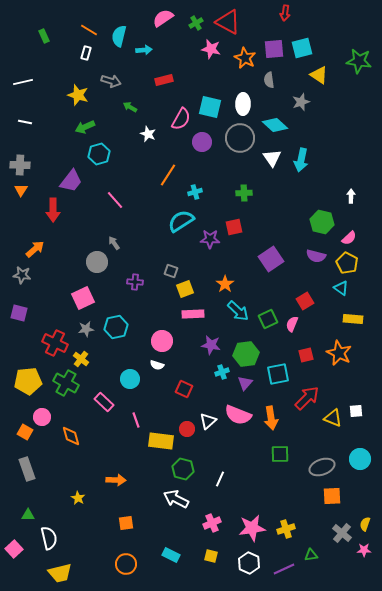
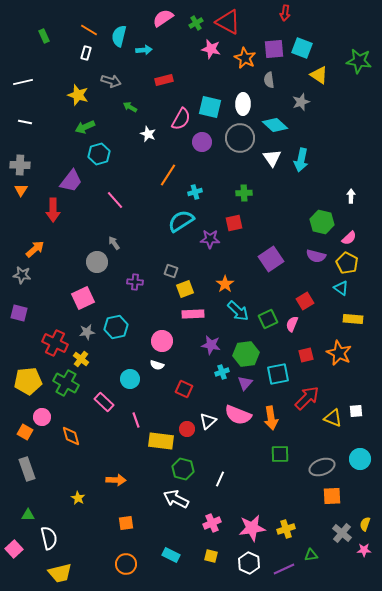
cyan square at (302, 48): rotated 35 degrees clockwise
red square at (234, 227): moved 4 px up
gray star at (86, 329): moved 1 px right, 3 px down
